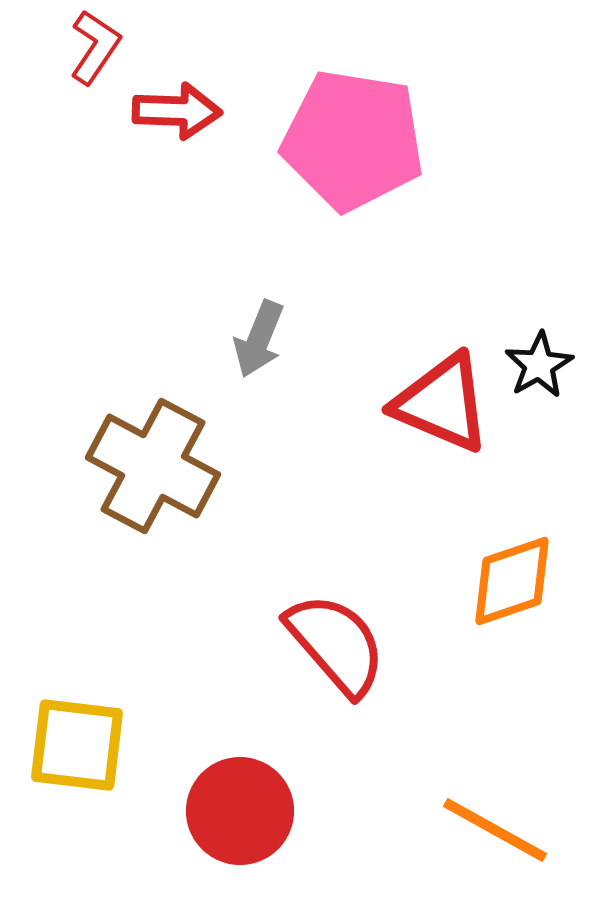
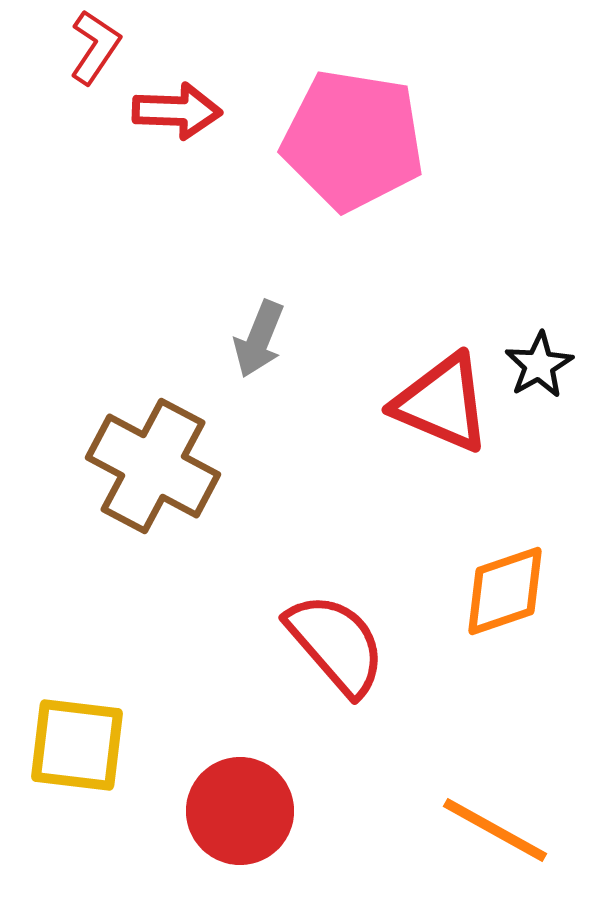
orange diamond: moved 7 px left, 10 px down
